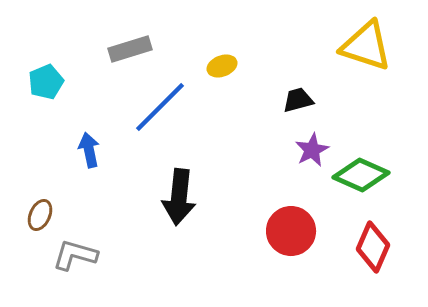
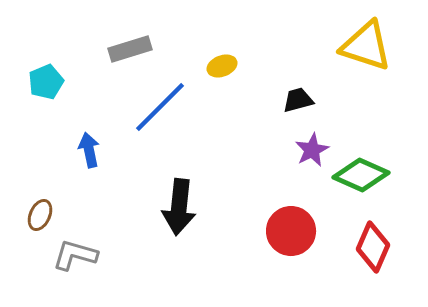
black arrow: moved 10 px down
